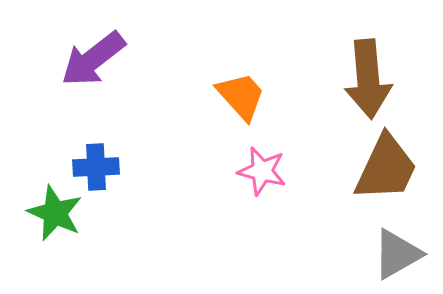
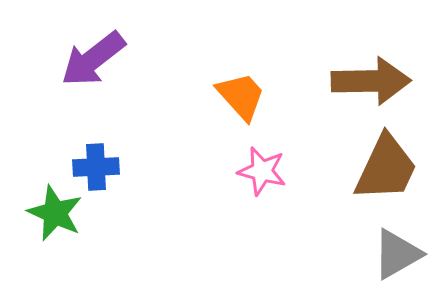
brown arrow: moved 3 px right, 2 px down; rotated 86 degrees counterclockwise
